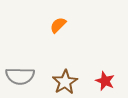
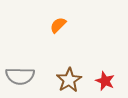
brown star: moved 4 px right, 2 px up
